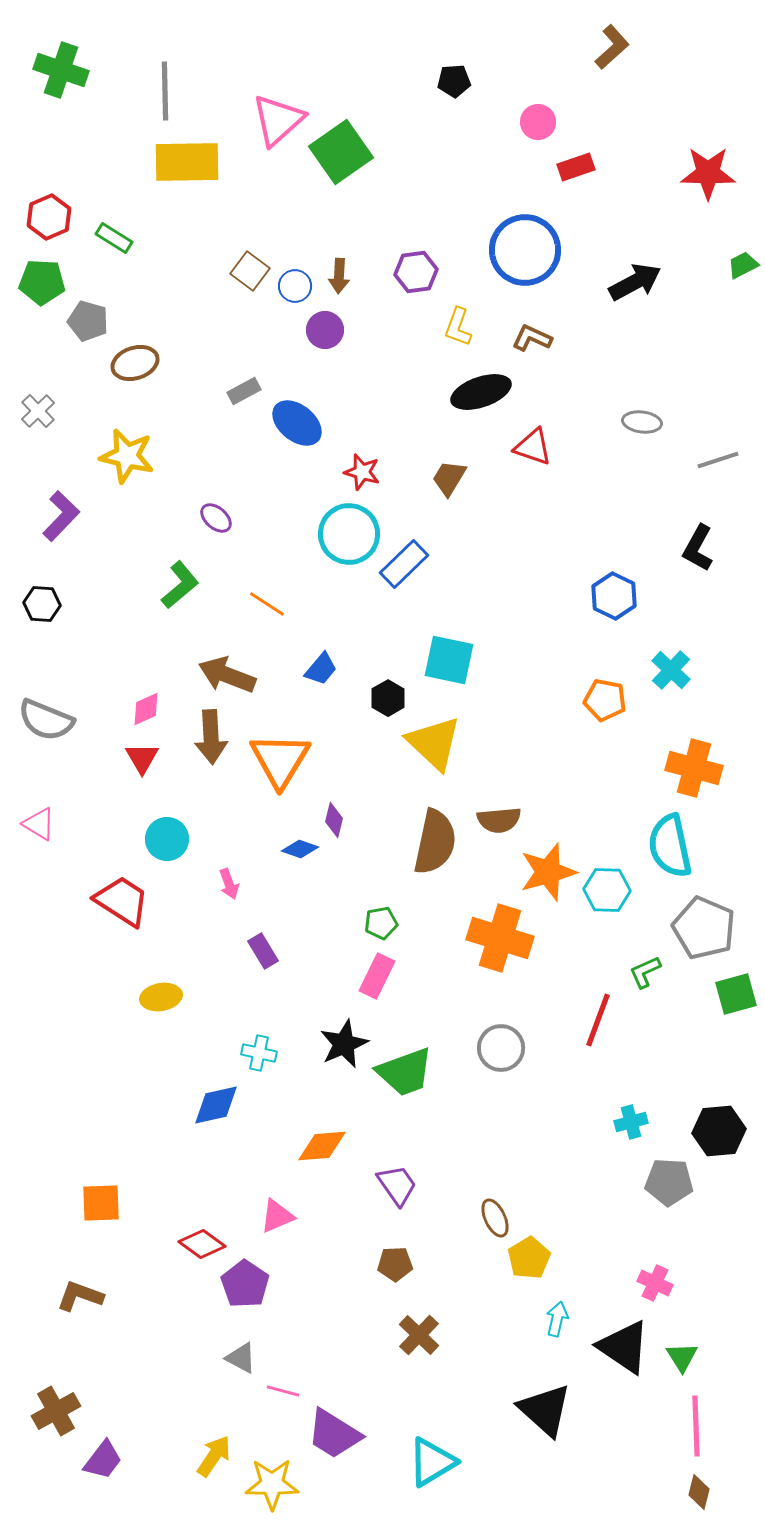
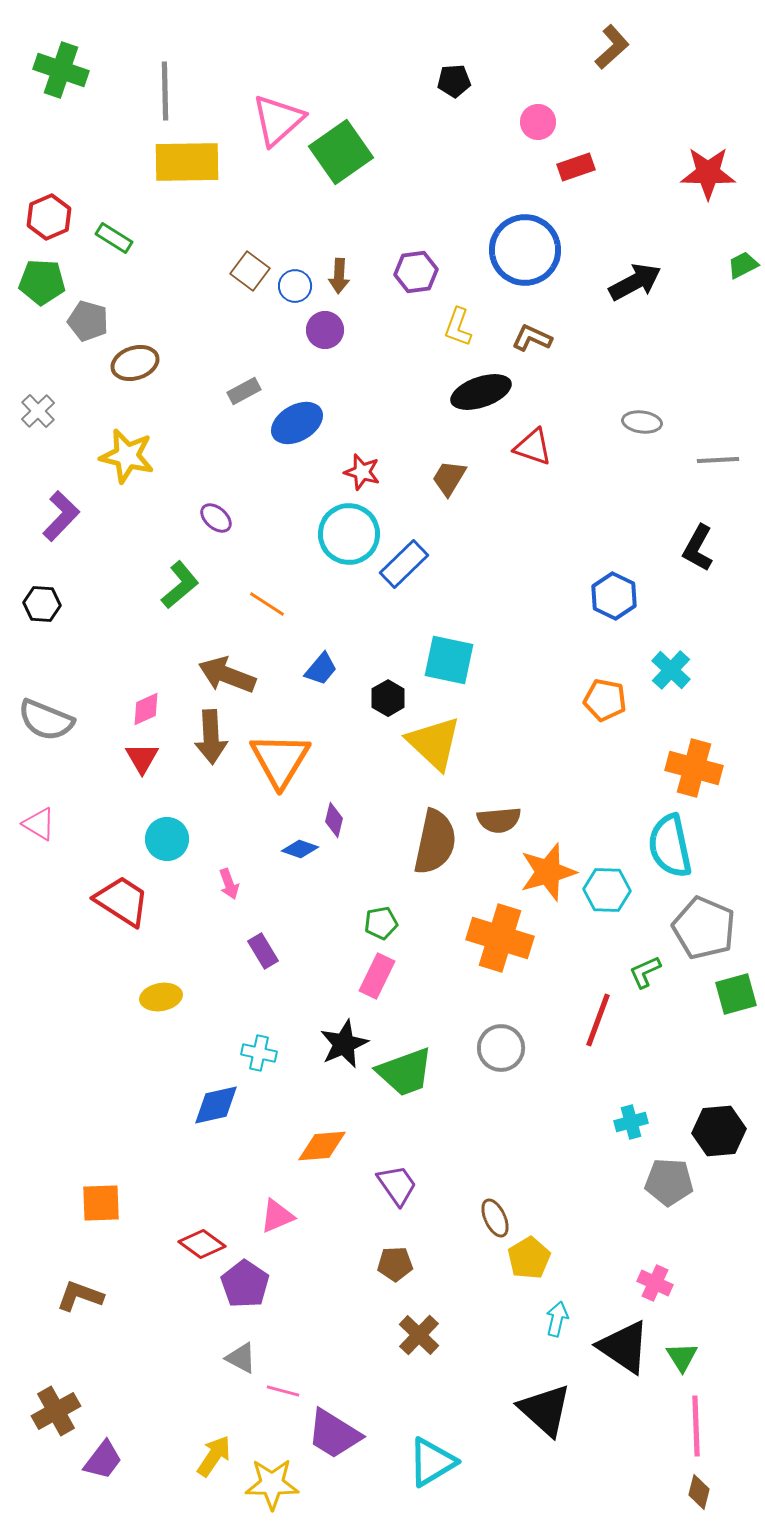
blue ellipse at (297, 423): rotated 69 degrees counterclockwise
gray line at (718, 460): rotated 15 degrees clockwise
